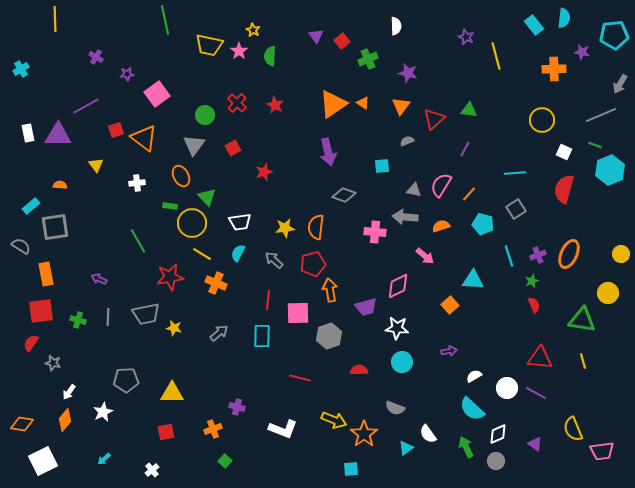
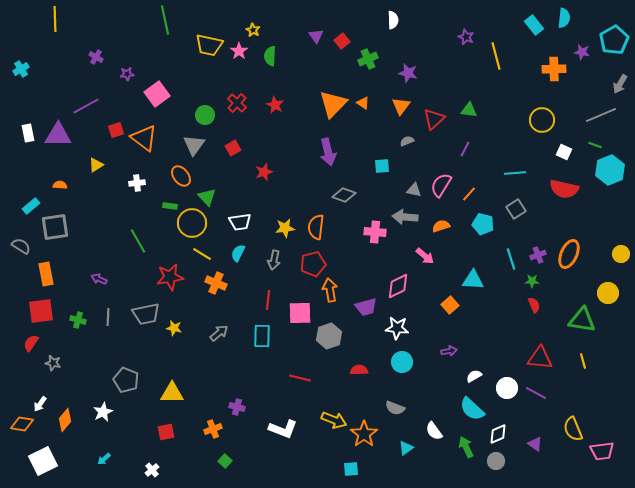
white semicircle at (396, 26): moved 3 px left, 6 px up
cyan pentagon at (614, 35): moved 5 px down; rotated 24 degrees counterclockwise
orange triangle at (333, 104): rotated 12 degrees counterclockwise
yellow triangle at (96, 165): rotated 35 degrees clockwise
orange ellipse at (181, 176): rotated 10 degrees counterclockwise
red semicircle at (564, 189): rotated 92 degrees counterclockwise
cyan line at (509, 256): moved 2 px right, 3 px down
gray arrow at (274, 260): rotated 120 degrees counterclockwise
green star at (532, 281): rotated 24 degrees clockwise
pink square at (298, 313): moved 2 px right
gray pentagon at (126, 380): rotated 25 degrees clockwise
white arrow at (69, 392): moved 29 px left, 12 px down
white semicircle at (428, 434): moved 6 px right, 3 px up
